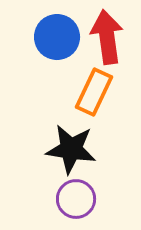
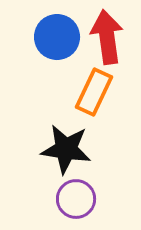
black star: moved 5 px left
